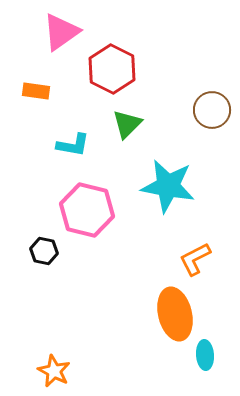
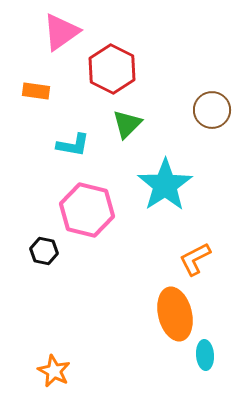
cyan star: moved 3 px left, 1 px up; rotated 28 degrees clockwise
